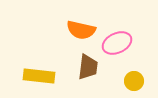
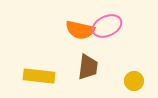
orange semicircle: moved 1 px left
pink ellipse: moved 10 px left, 17 px up
